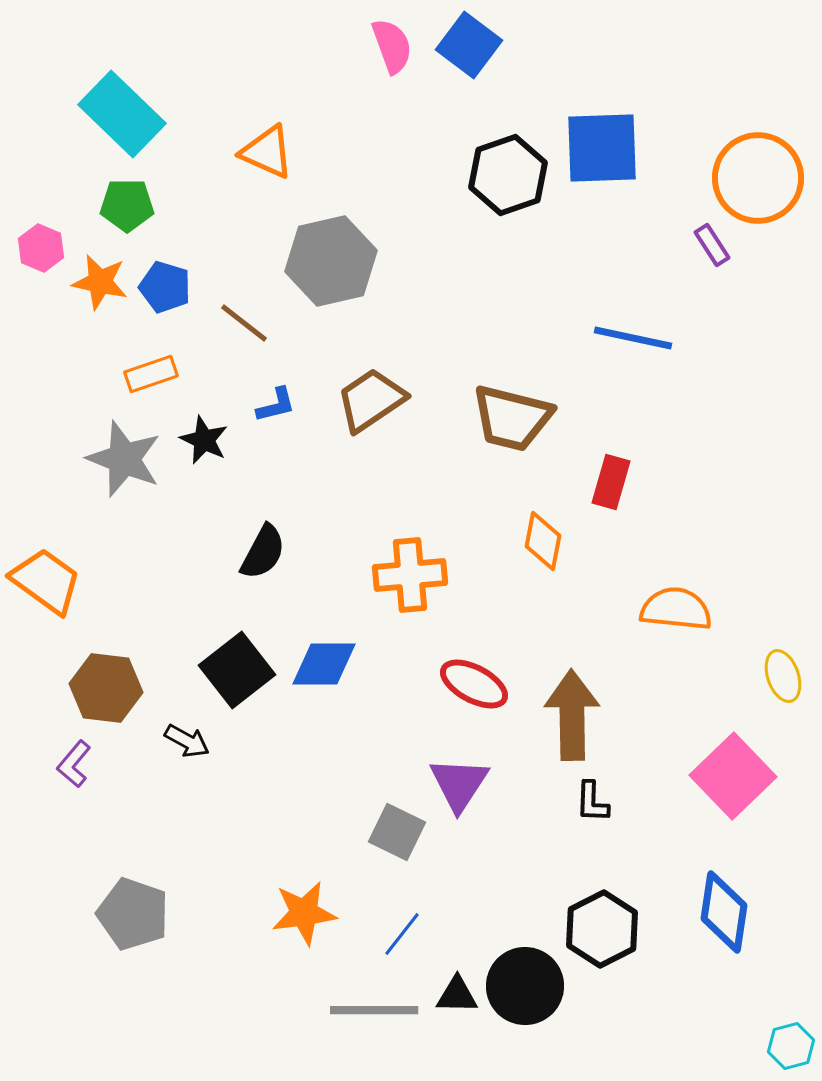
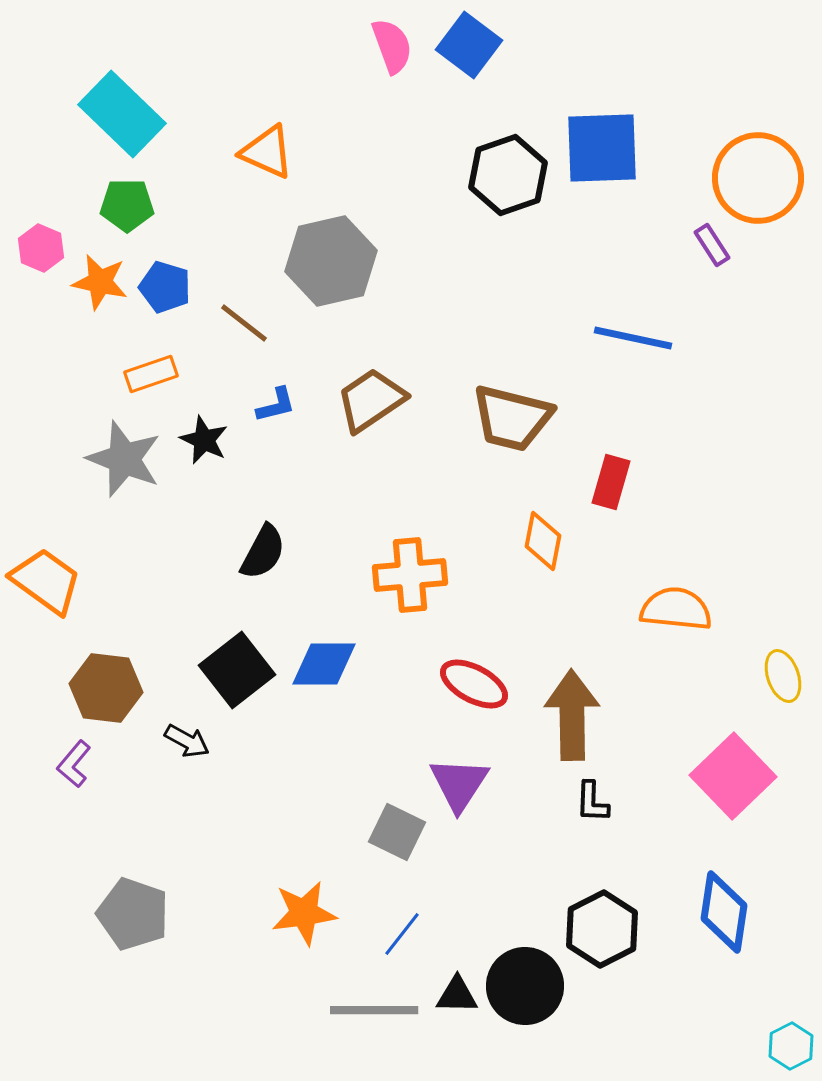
cyan hexagon at (791, 1046): rotated 12 degrees counterclockwise
